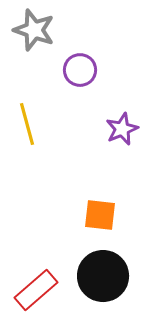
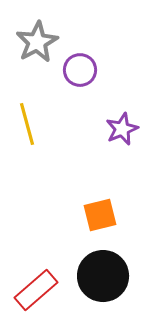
gray star: moved 3 px right, 12 px down; rotated 24 degrees clockwise
orange square: rotated 20 degrees counterclockwise
